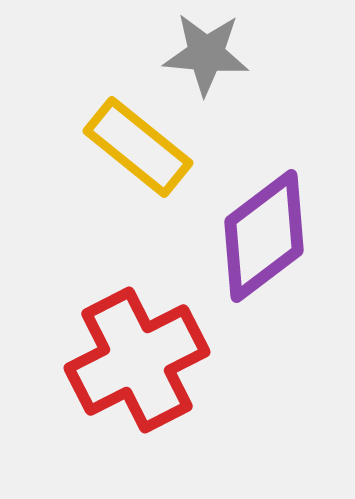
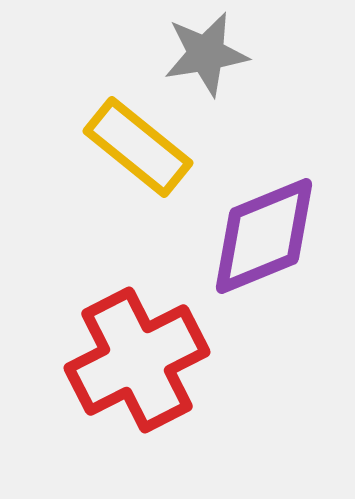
gray star: rotated 14 degrees counterclockwise
purple diamond: rotated 15 degrees clockwise
